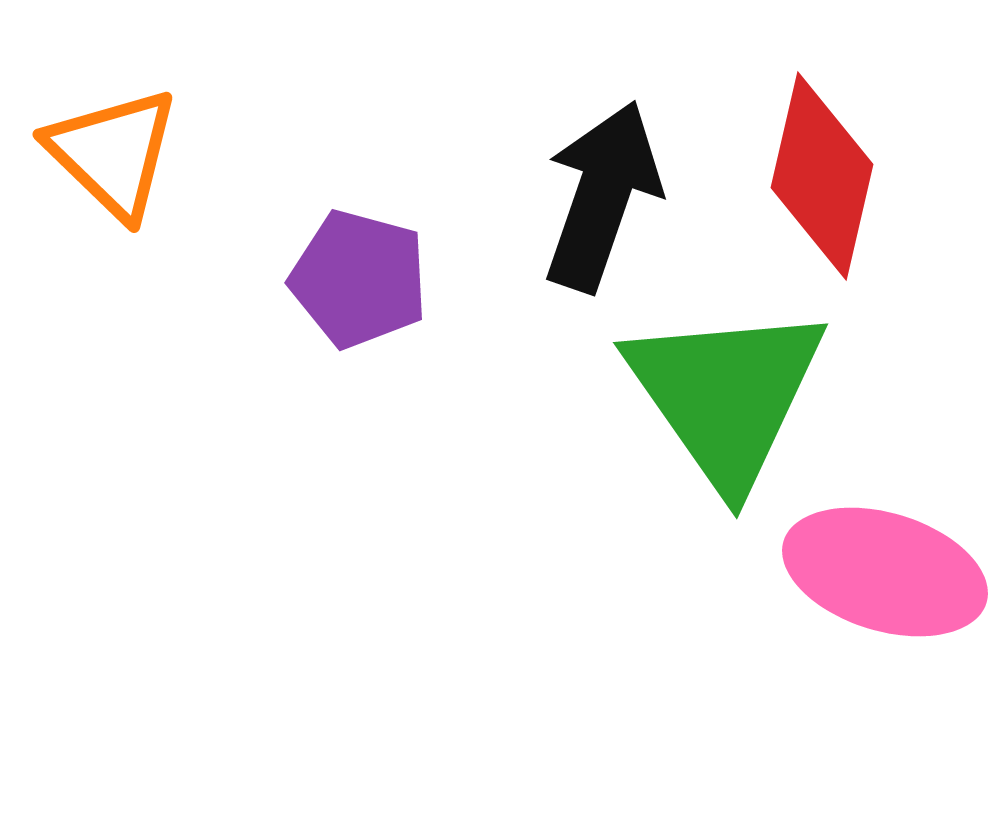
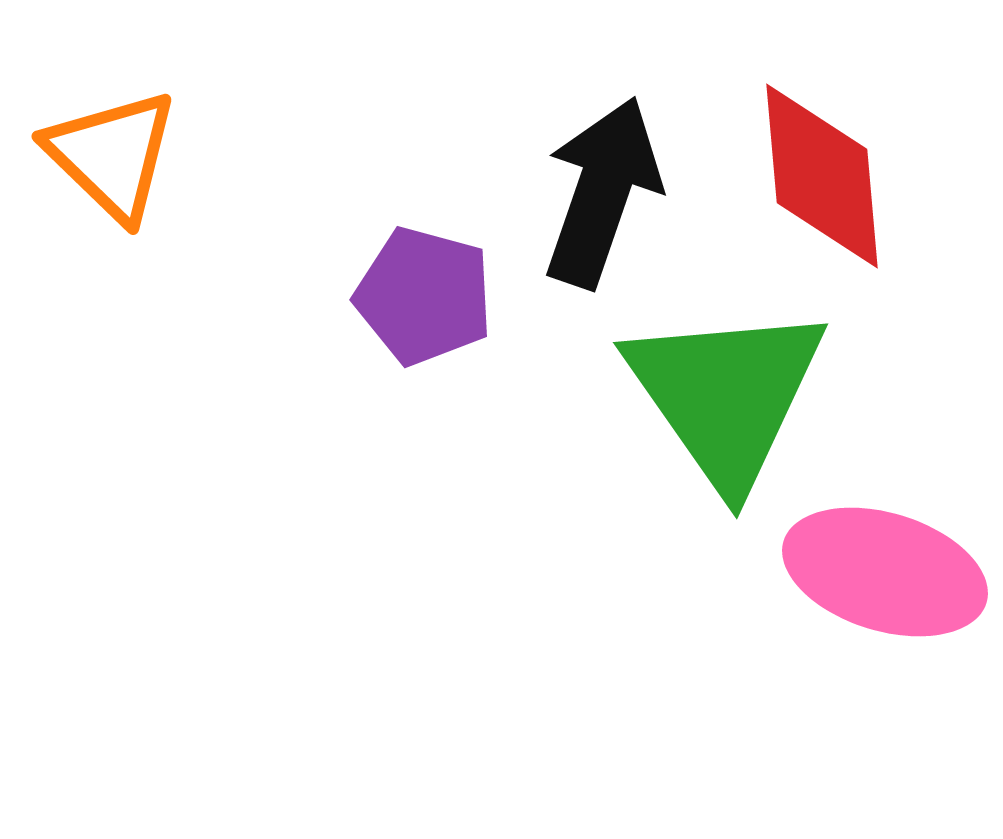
orange triangle: moved 1 px left, 2 px down
red diamond: rotated 18 degrees counterclockwise
black arrow: moved 4 px up
purple pentagon: moved 65 px right, 17 px down
